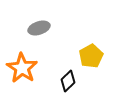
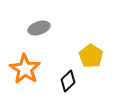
yellow pentagon: rotated 10 degrees counterclockwise
orange star: moved 3 px right, 1 px down
